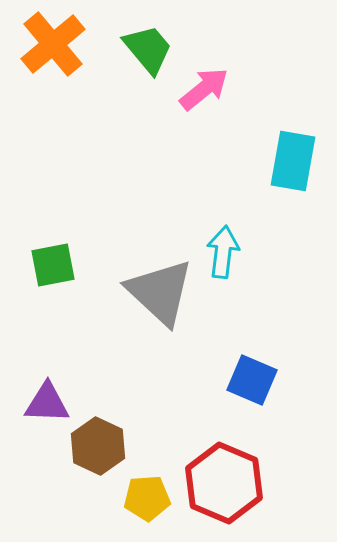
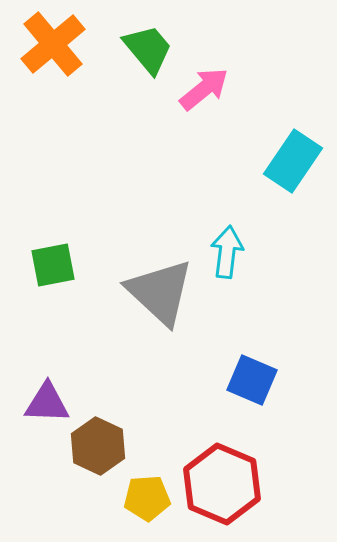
cyan rectangle: rotated 24 degrees clockwise
cyan arrow: moved 4 px right
red hexagon: moved 2 px left, 1 px down
